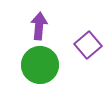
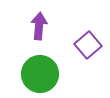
green circle: moved 9 px down
